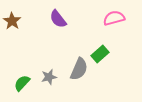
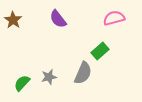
brown star: moved 1 px right, 1 px up
green rectangle: moved 3 px up
gray semicircle: moved 4 px right, 4 px down
